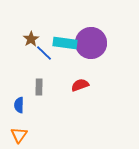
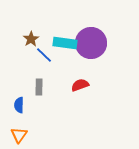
blue line: moved 2 px down
